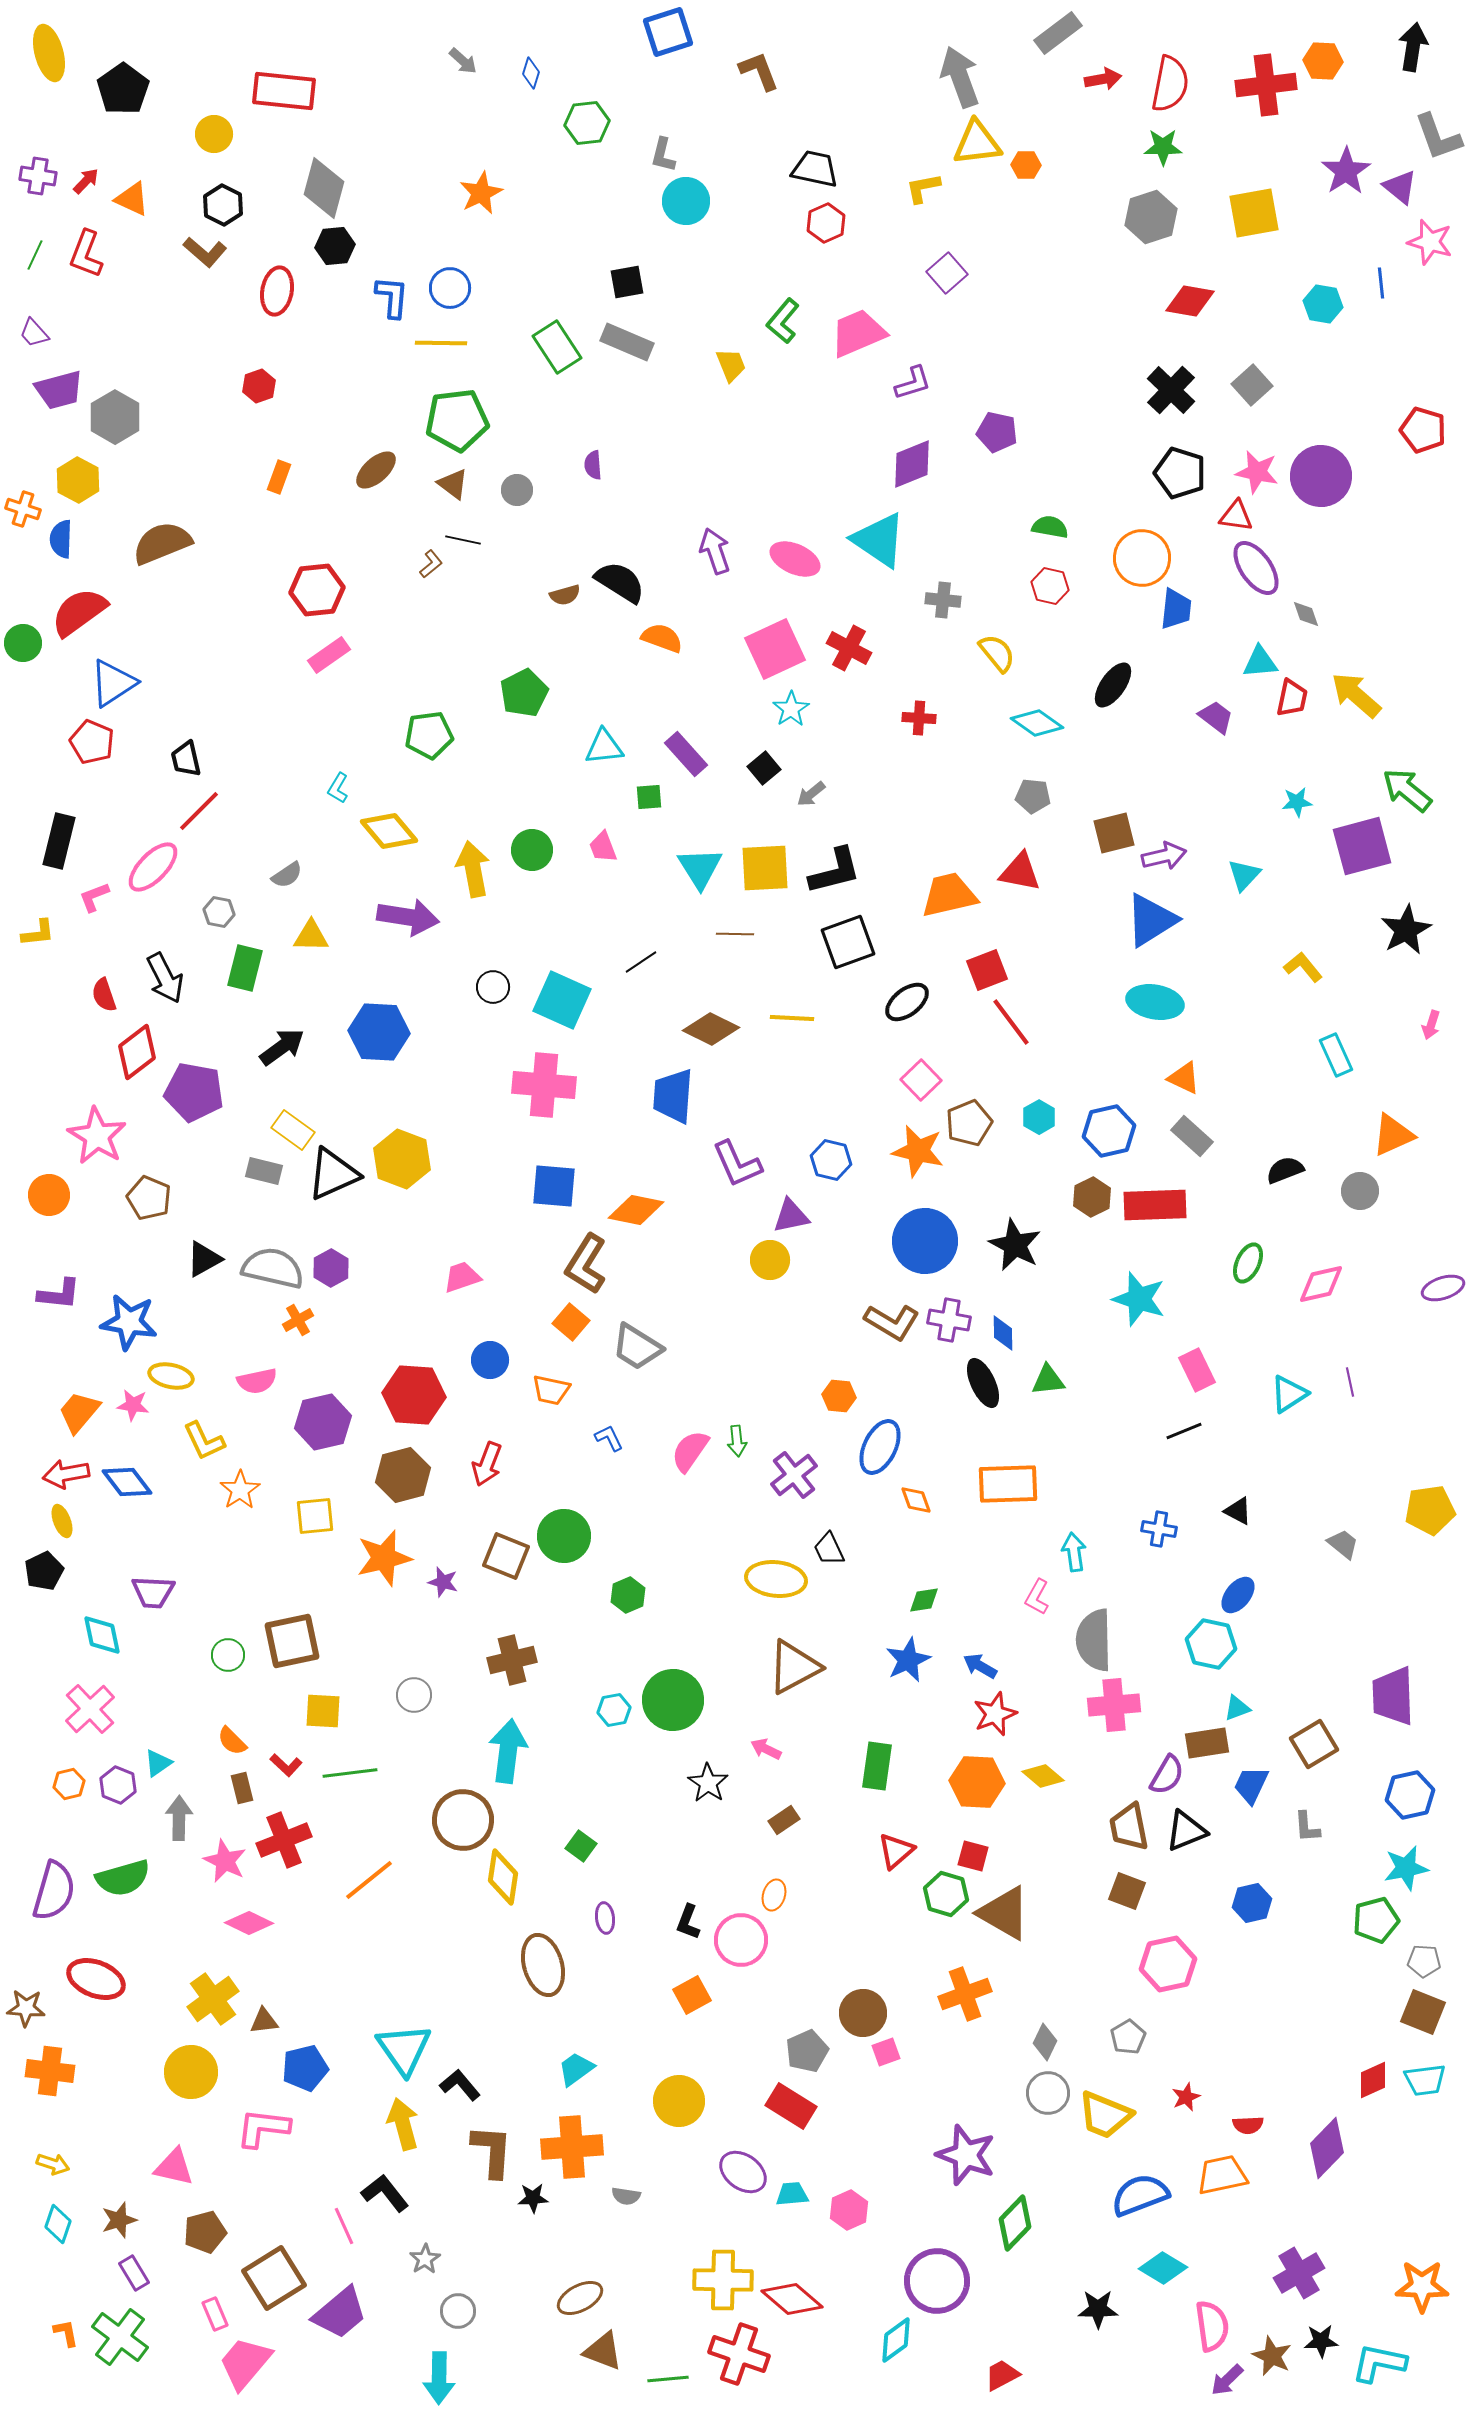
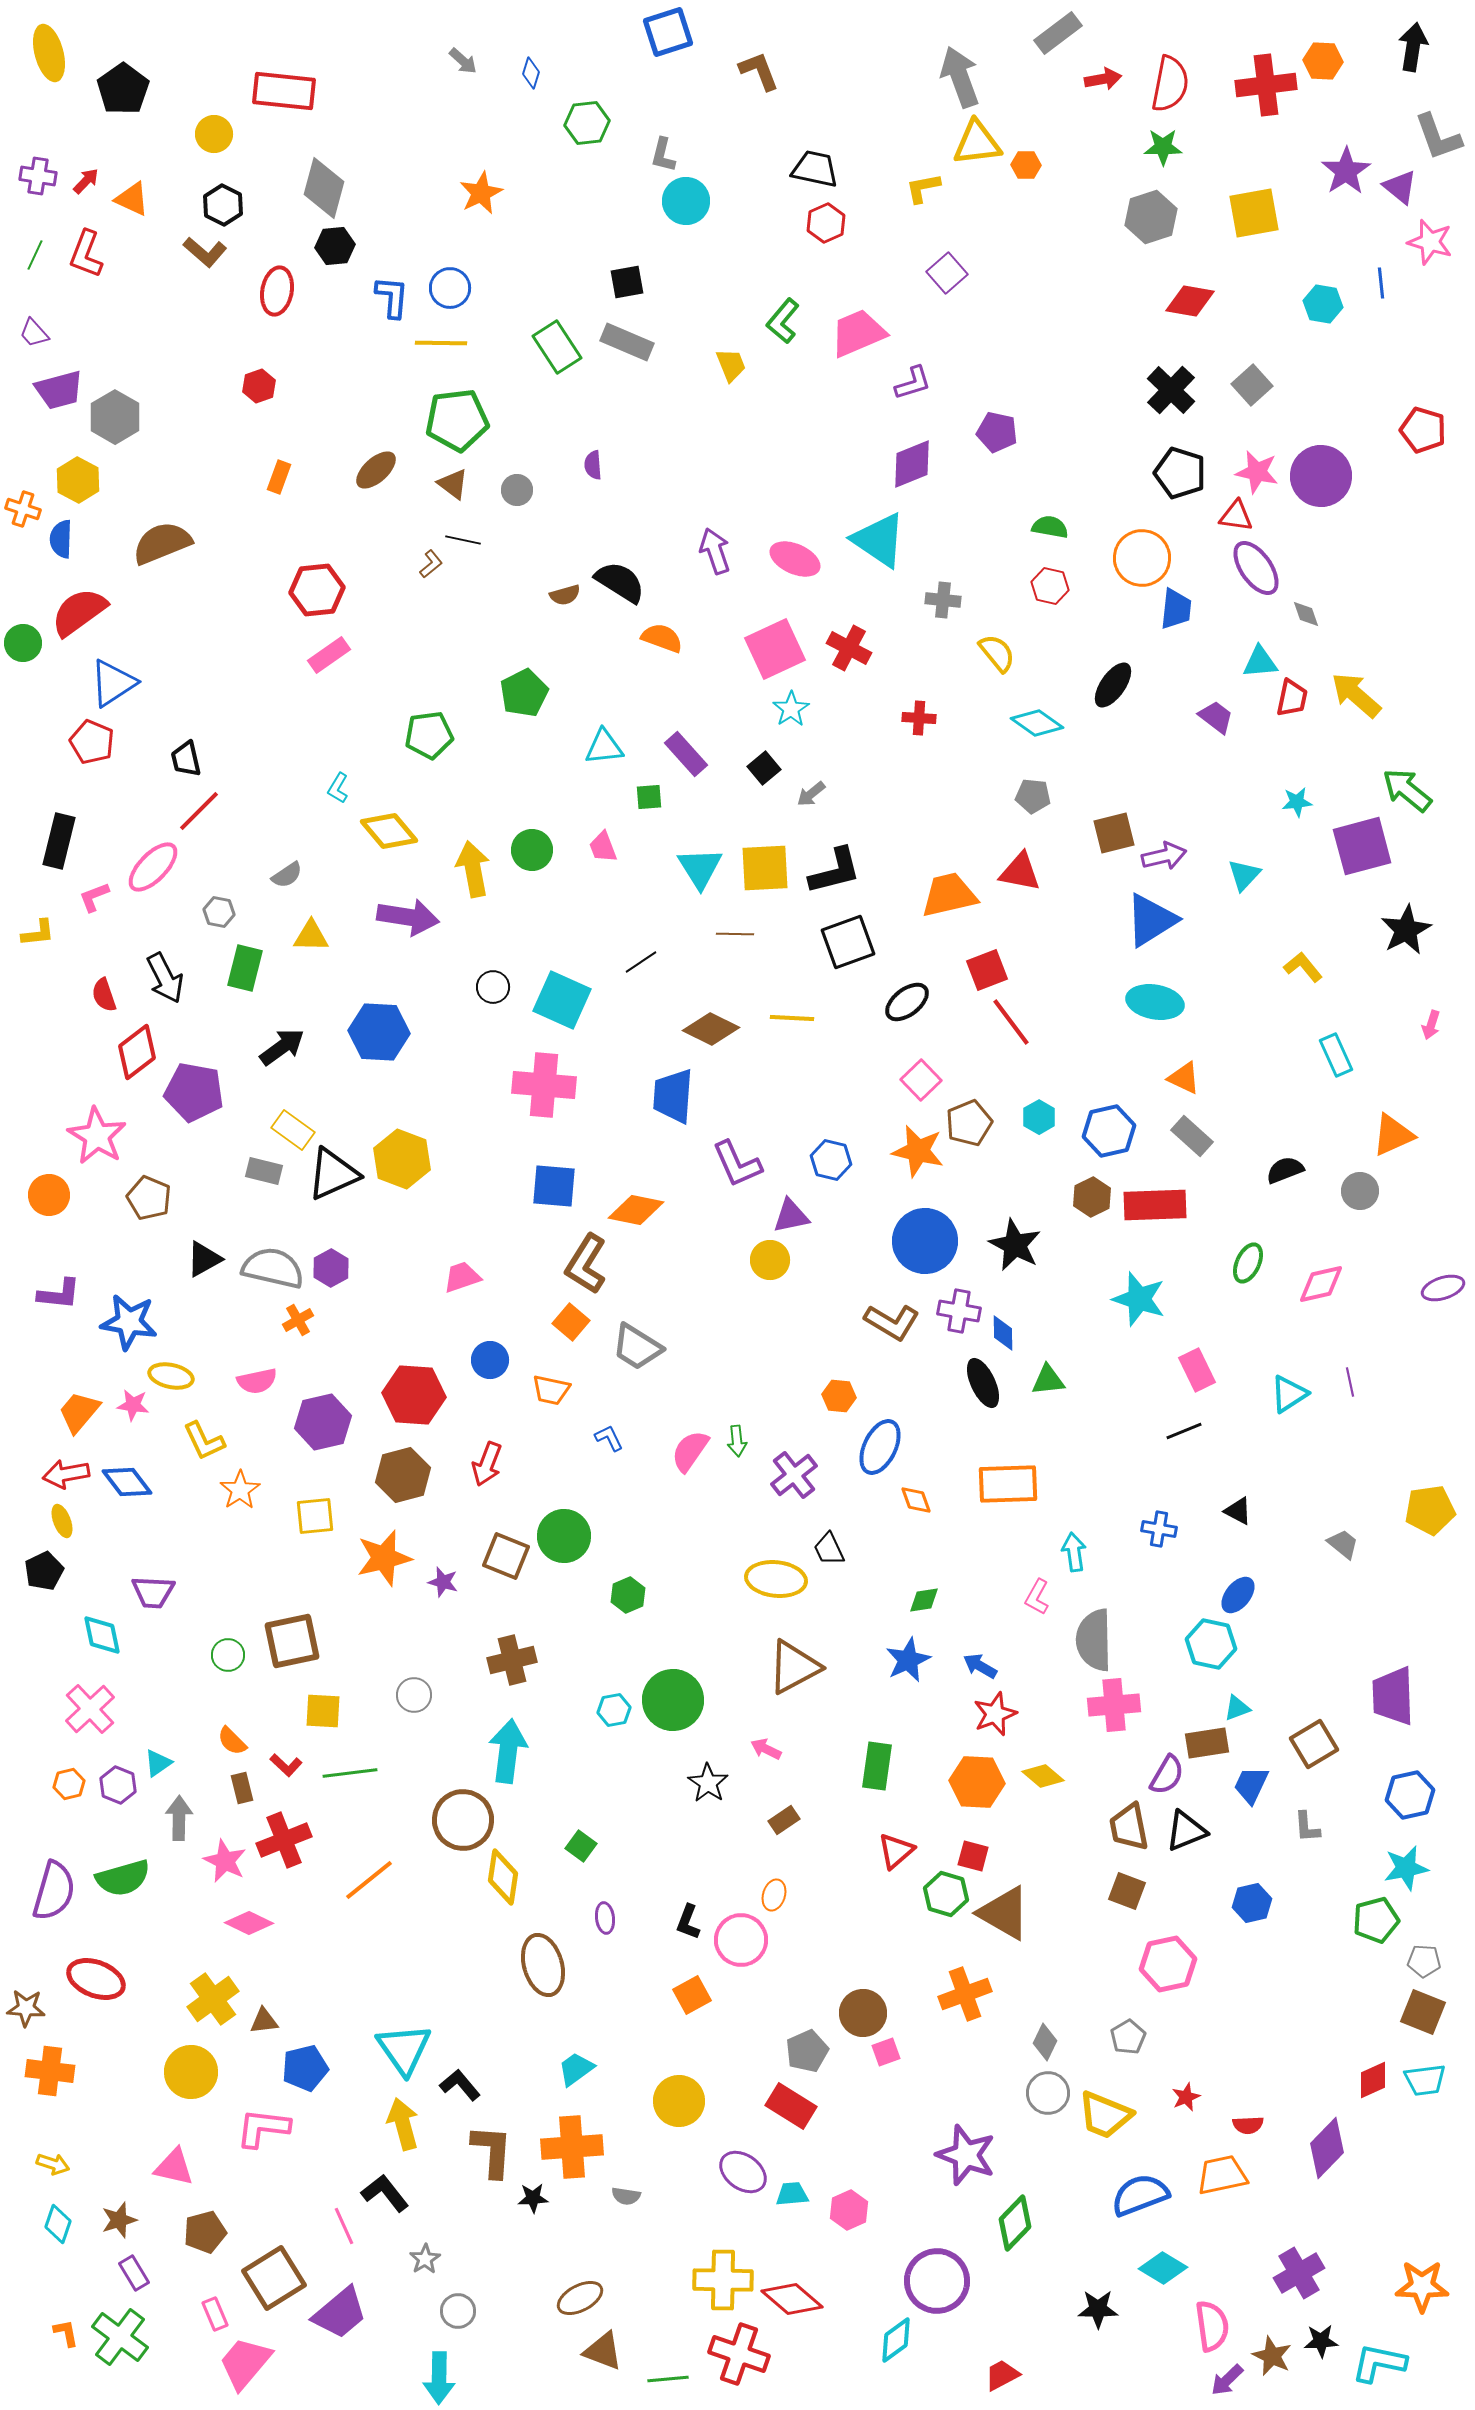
purple cross at (949, 1320): moved 10 px right, 9 px up
